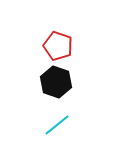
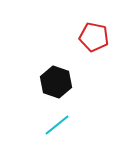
red pentagon: moved 36 px right, 9 px up; rotated 8 degrees counterclockwise
